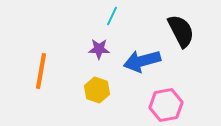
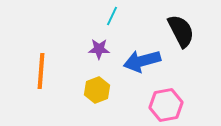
orange line: rotated 6 degrees counterclockwise
yellow hexagon: rotated 20 degrees clockwise
